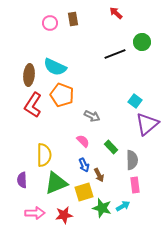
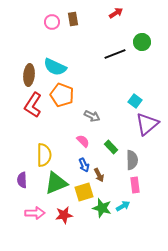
red arrow: rotated 104 degrees clockwise
pink circle: moved 2 px right, 1 px up
